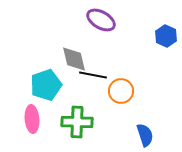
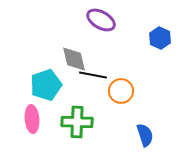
blue hexagon: moved 6 px left, 2 px down
